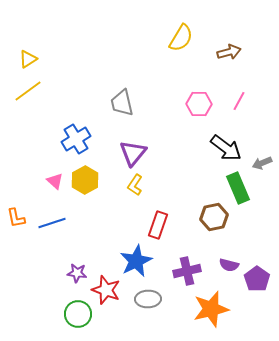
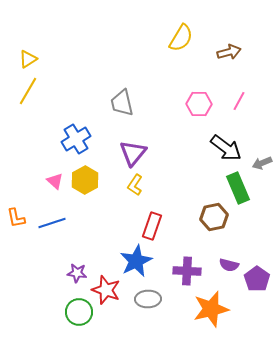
yellow line: rotated 24 degrees counterclockwise
red rectangle: moved 6 px left, 1 px down
purple cross: rotated 16 degrees clockwise
green circle: moved 1 px right, 2 px up
